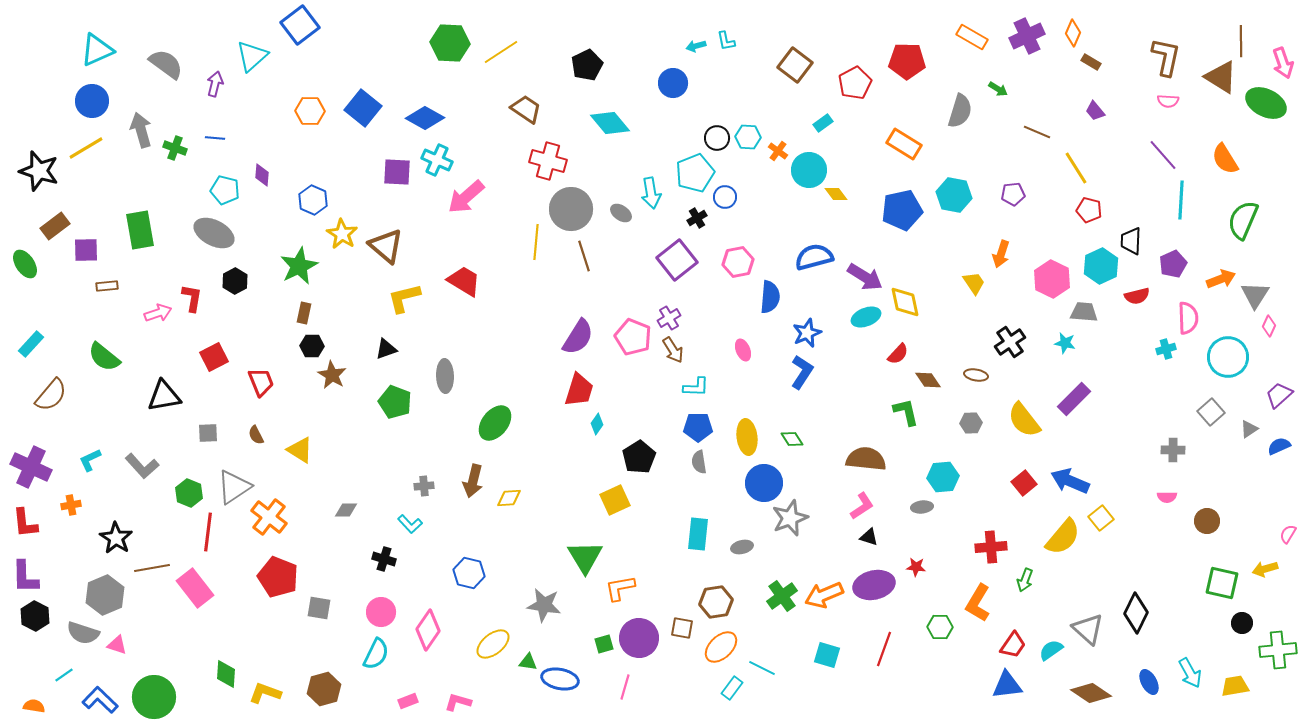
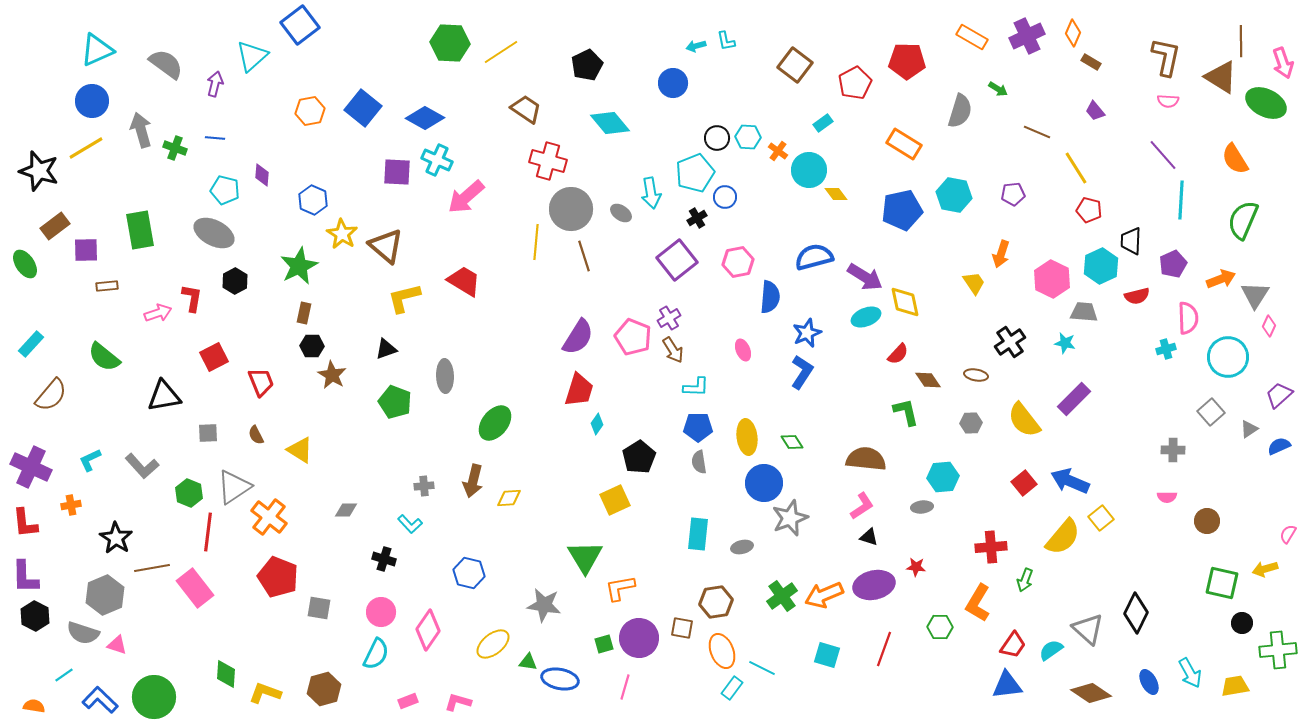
orange hexagon at (310, 111): rotated 12 degrees counterclockwise
orange semicircle at (1225, 159): moved 10 px right
green diamond at (792, 439): moved 3 px down
orange ellipse at (721, 647): moved 1 px right, 4 px down; rotated 68 degrees counterclockwise
